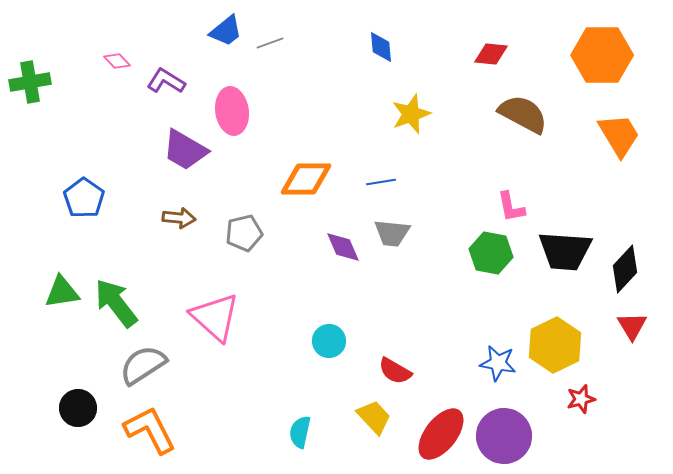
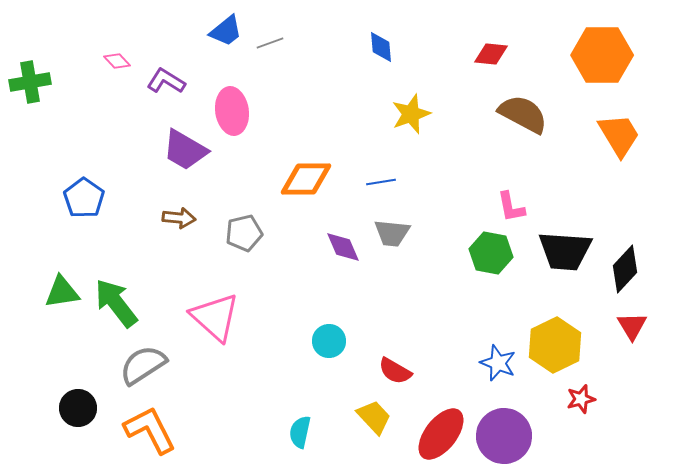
blue star: rotated 12 degrees clockwise
